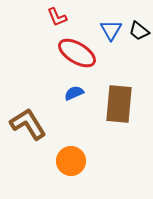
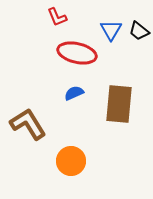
red ellipse: rotated 18 degrees counterclockwise
